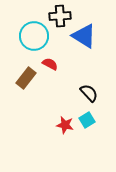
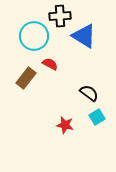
black semicircle: rotated 12 degrees counterclockwise
cyan square: moved 10 px right, 3 px up
